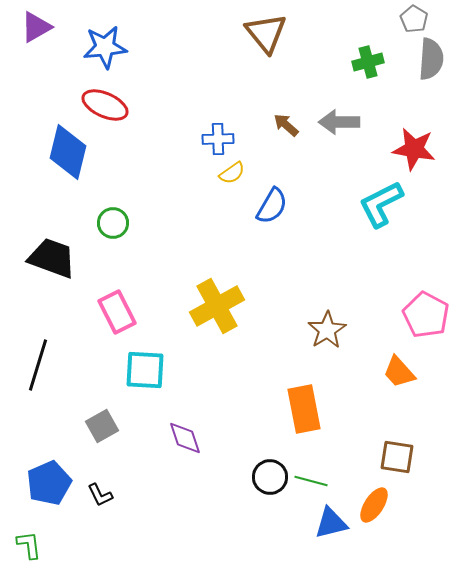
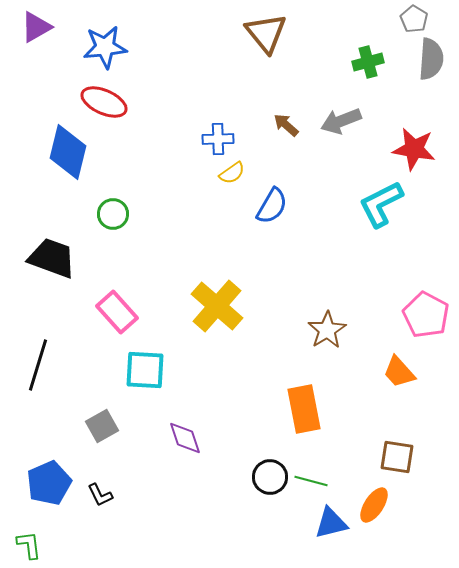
red ellipse: moved 1 px left, 3 px up
gray arrow: moved 2 px right, 1 px up; rotated 21 degrees counterclockwise
green circle: moved 9 px up
yellow cross: rotated 20 degrees counterclockwise
pink rectangle: rotated 15 degrees counterclockwise
